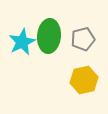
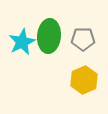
gray pentagon: rotated 15 degrees clockwise
yellow hexagon: rotated 12 degrees counterclockwise
